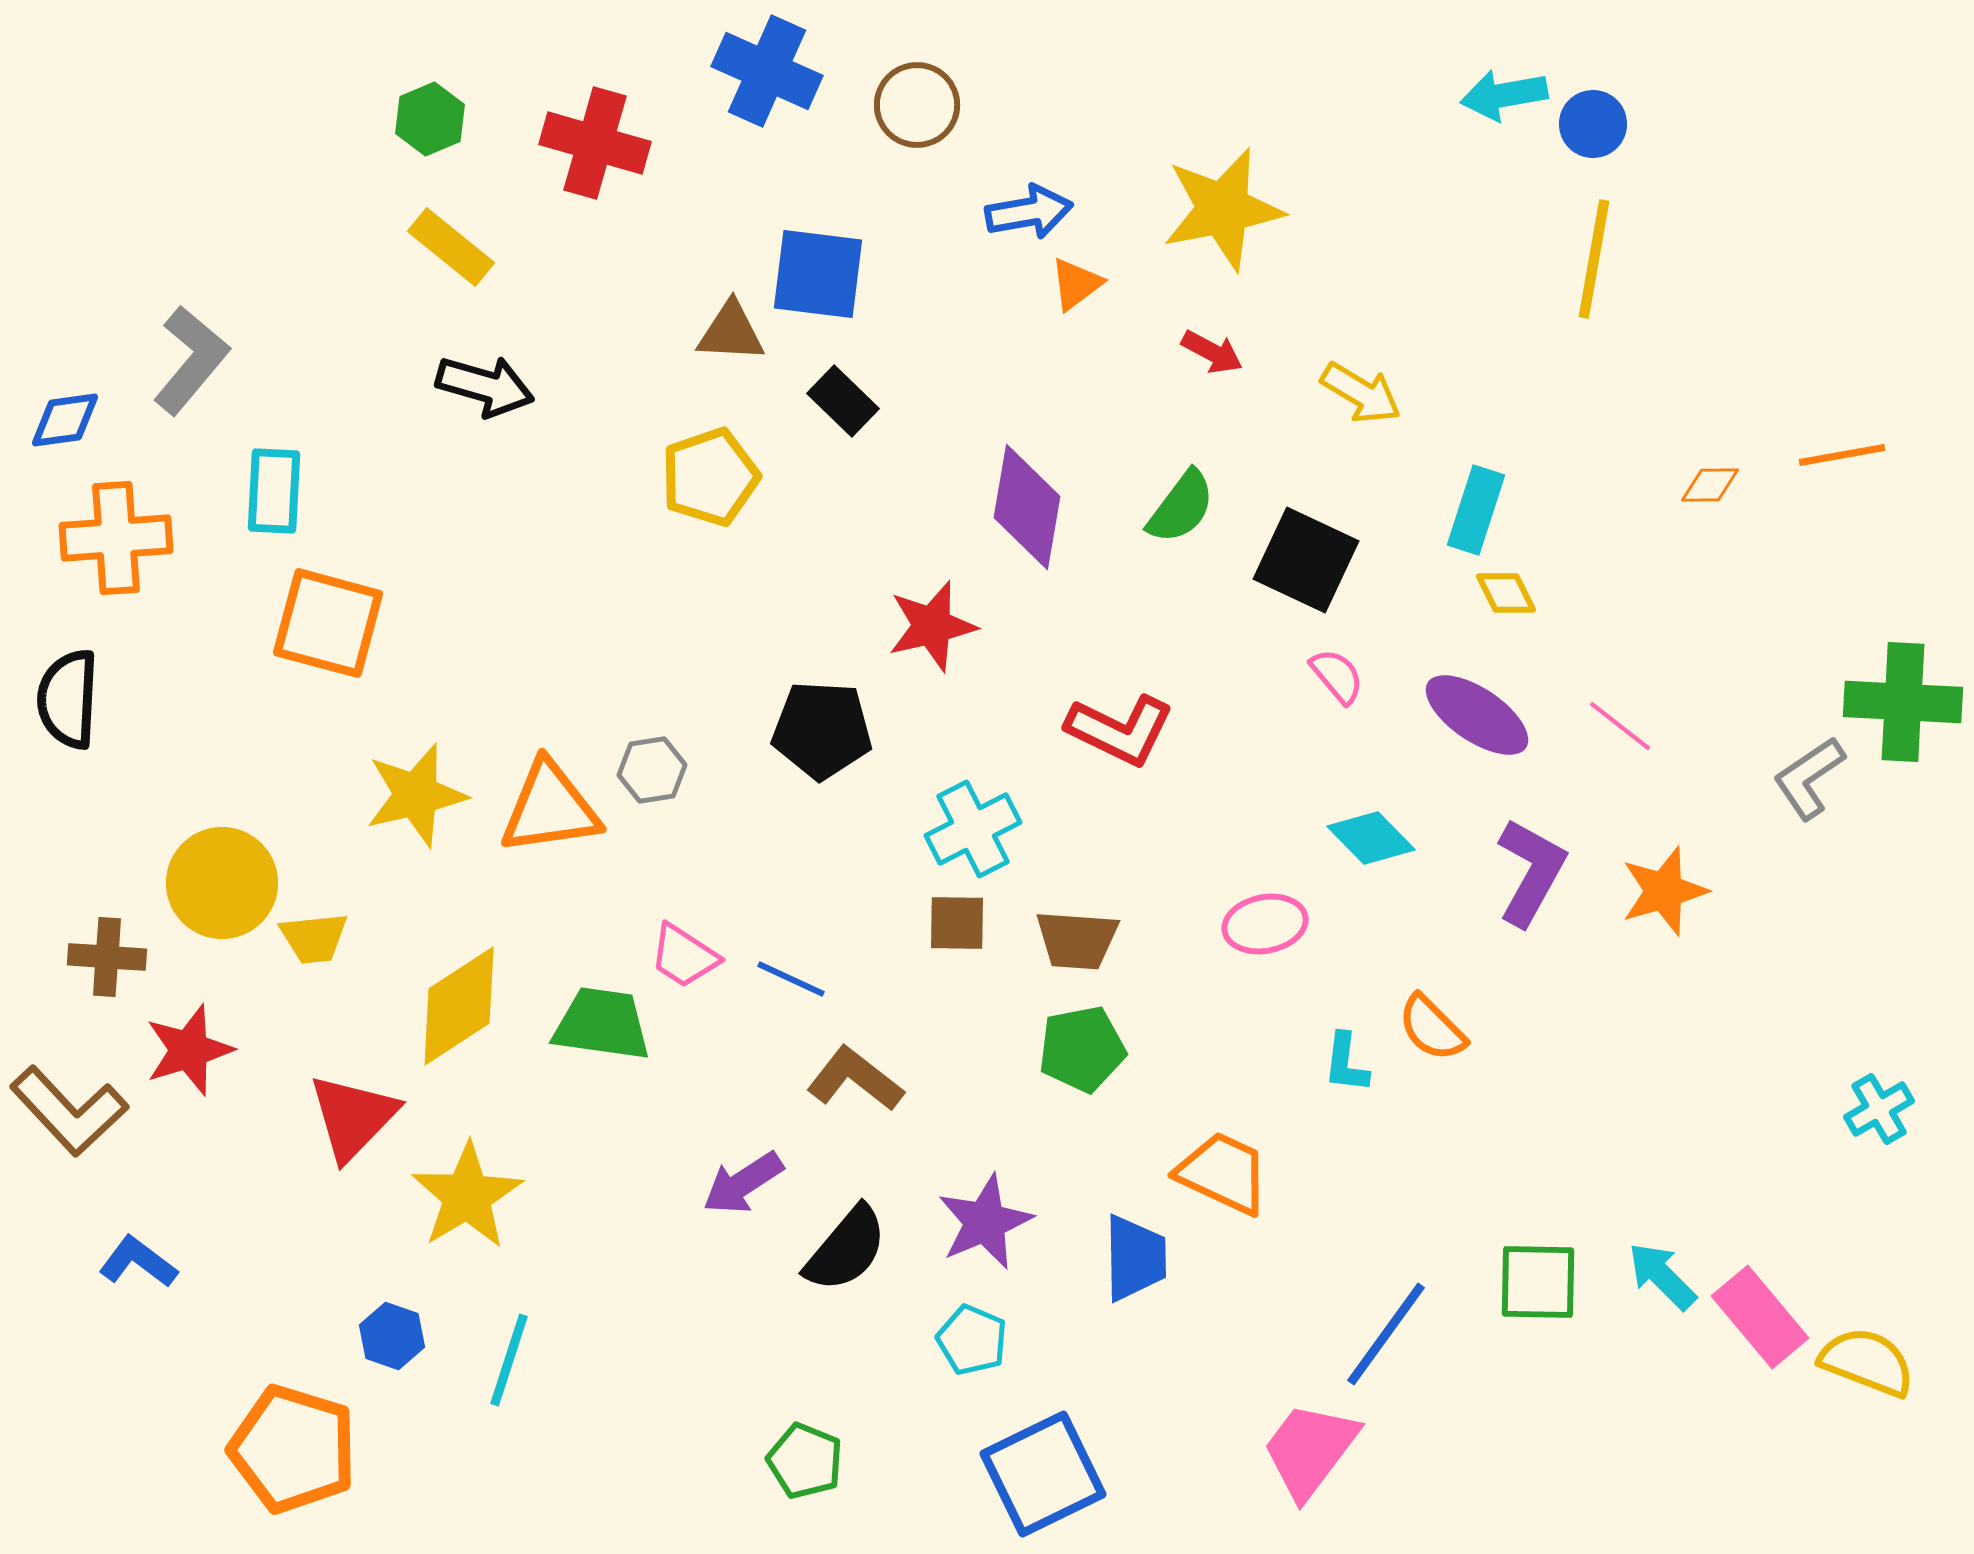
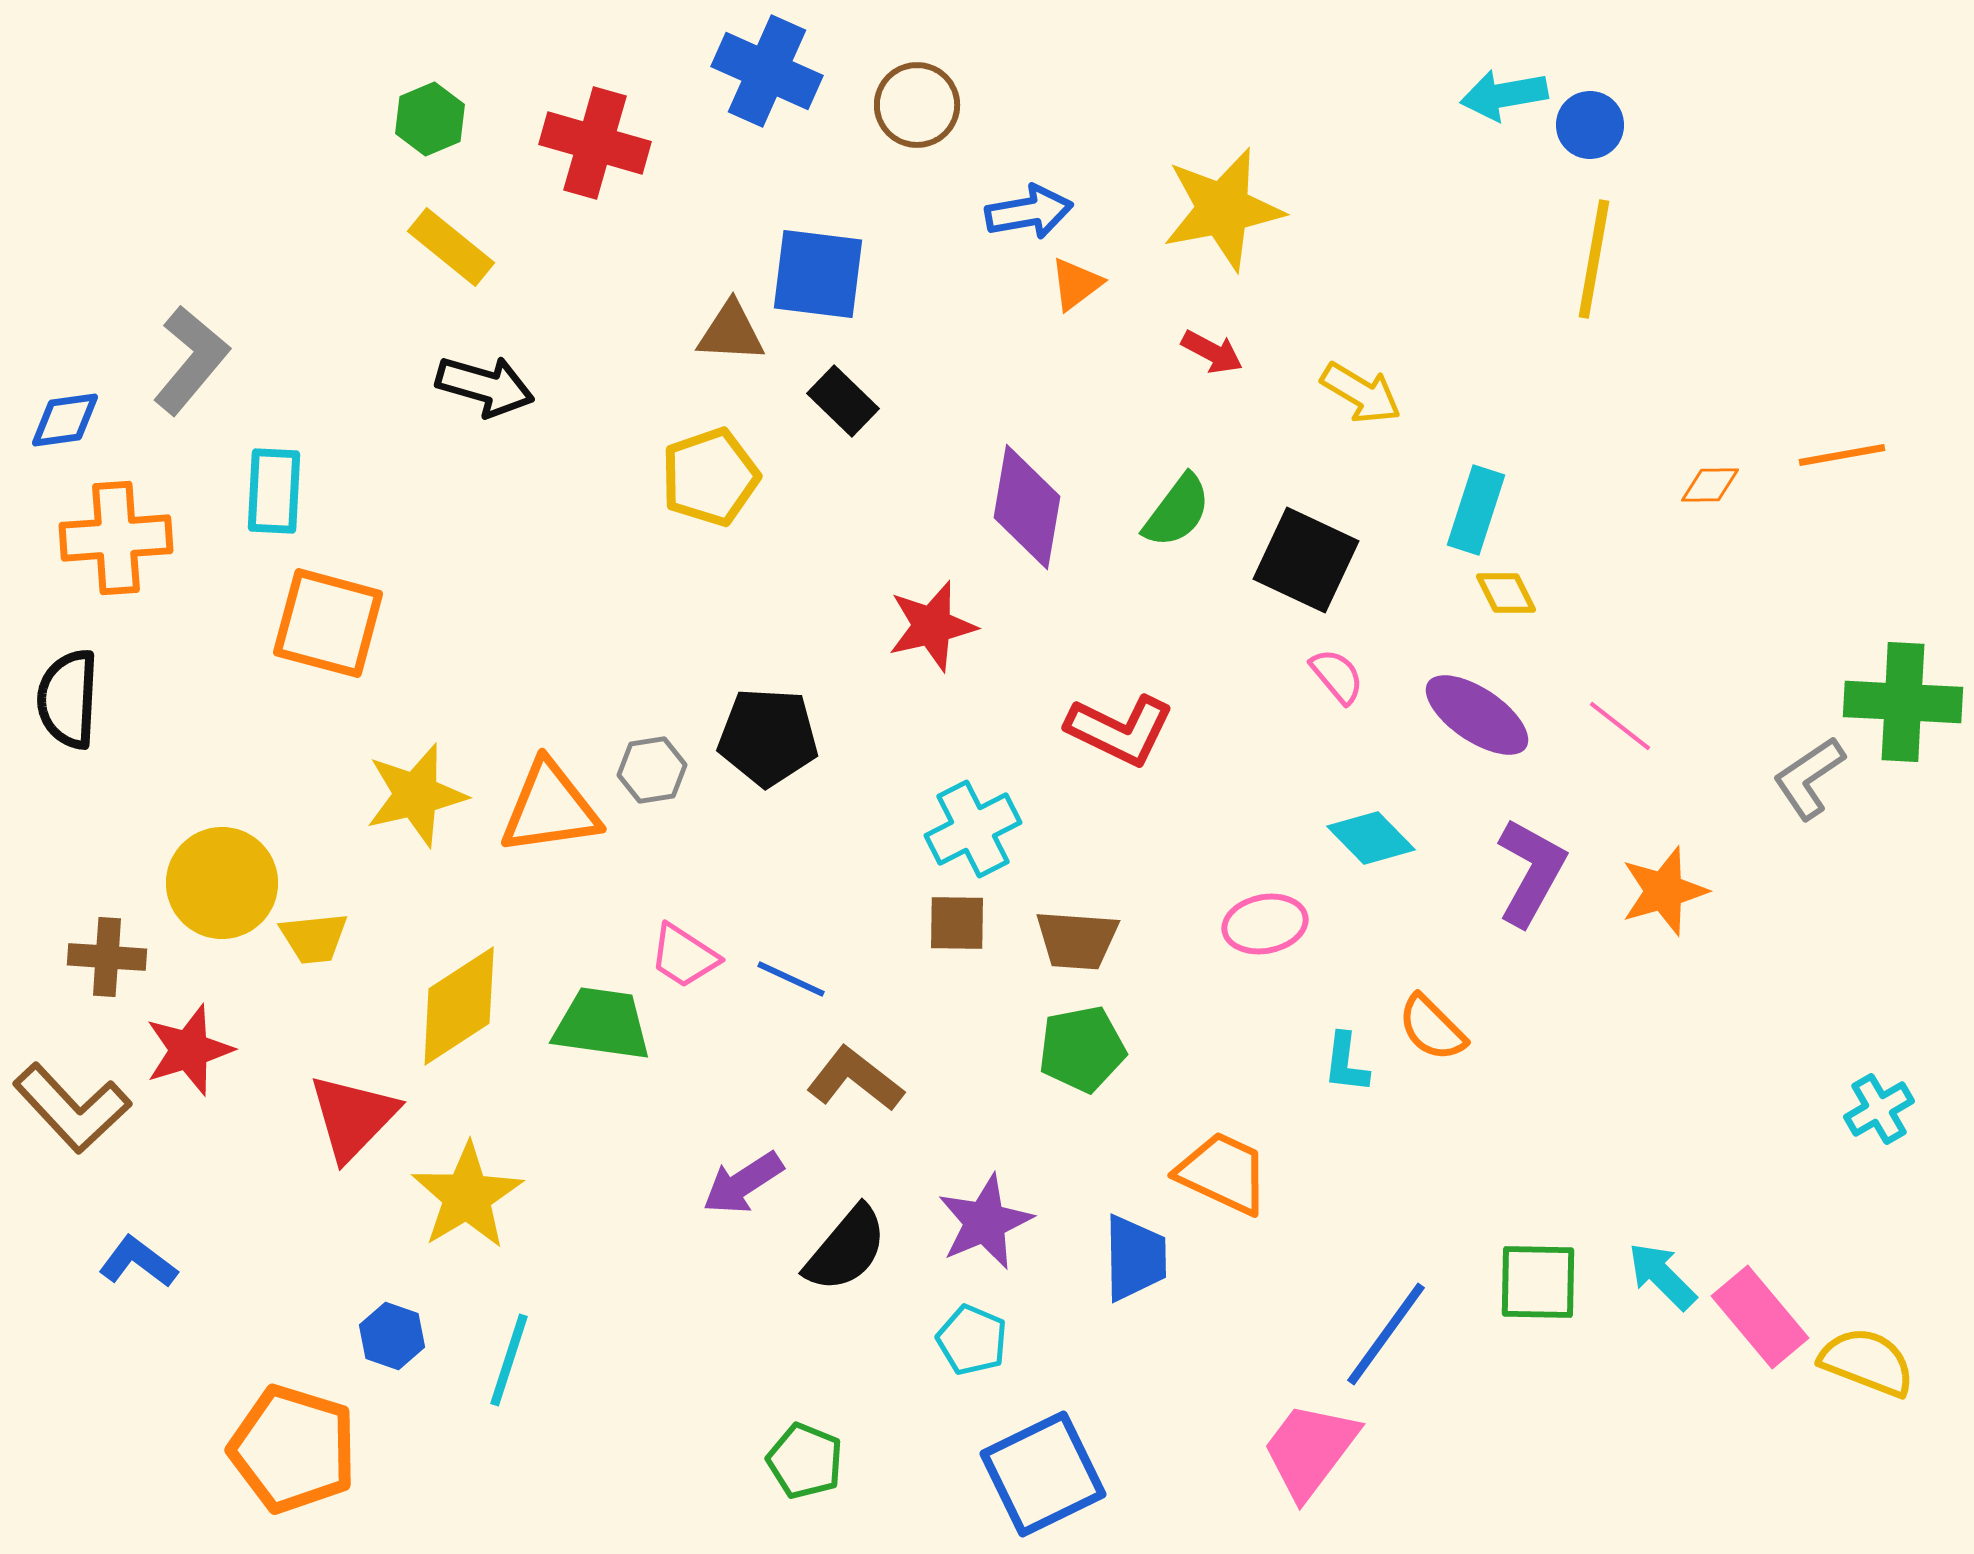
blue circle at (1593, 124): moved 3 px left, 1 px down
green semicircle at (1181, 507): moved 4 px left, 4 px down
black pentagon at (822, 730): moved 54 px left, 7 px down
brown L-shape at (69, 1111): moved 3 px right, 3 px up
